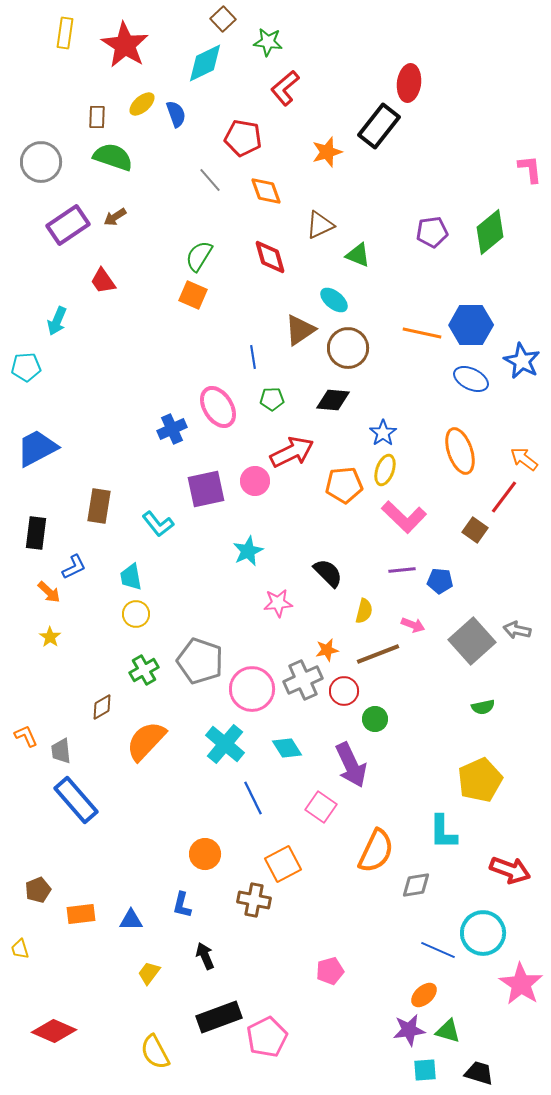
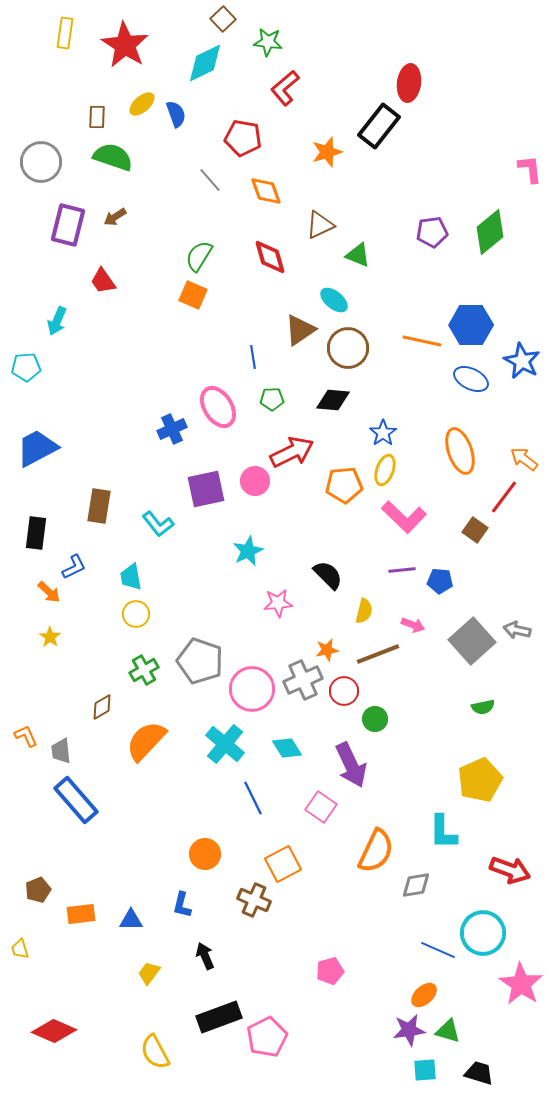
purple rectangle at (68, 225): rotated 42 degrees counterclockwise
orange line at (422, 333): moved 8 px down
black semicircle at (328, 573): moved 2 px down
brown cross at (254, 900): rotated 12 degrees clockwise
